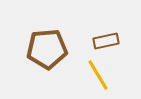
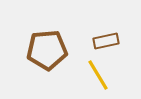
brown pentagon: moved 1 px down
